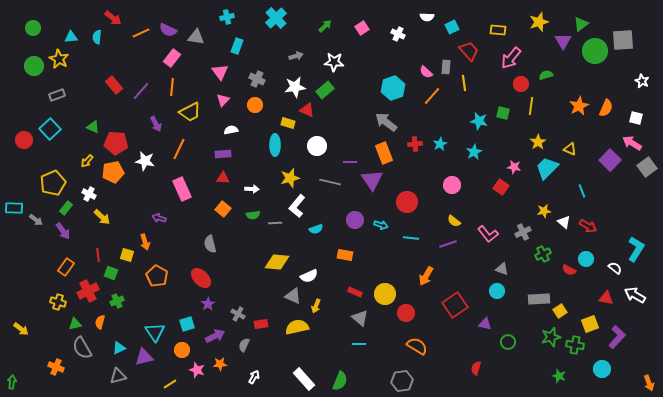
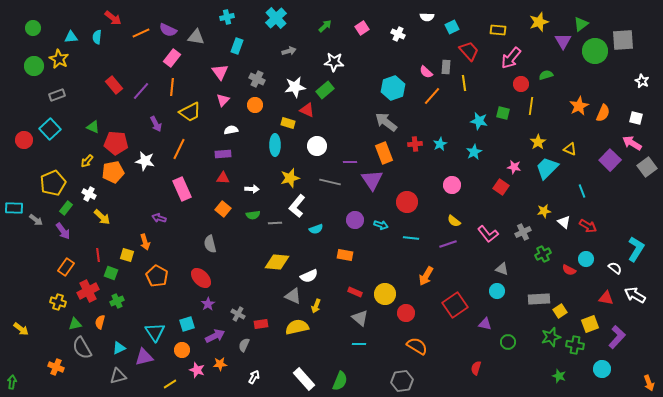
gray arrow at (296, 56): moved 7 px left, 5 px up
orange semicircle at (606, 108): moved 3 px left, 5 px down
